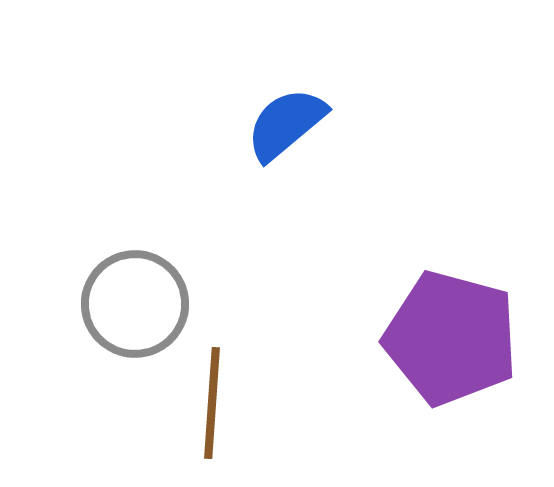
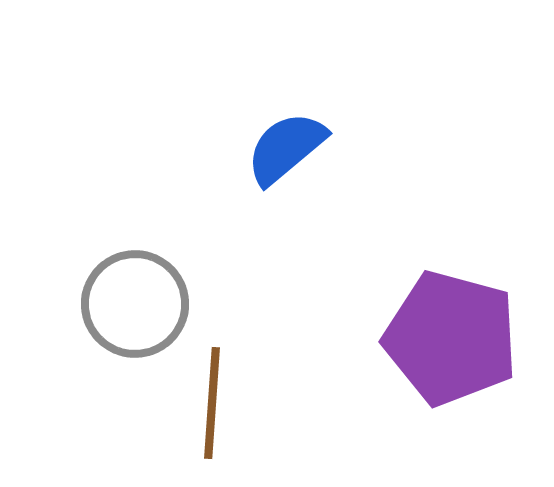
blue semicircle: moved 24 px down
